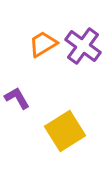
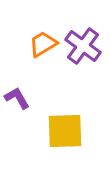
yellow square: rotated 30 degrees clockwise
